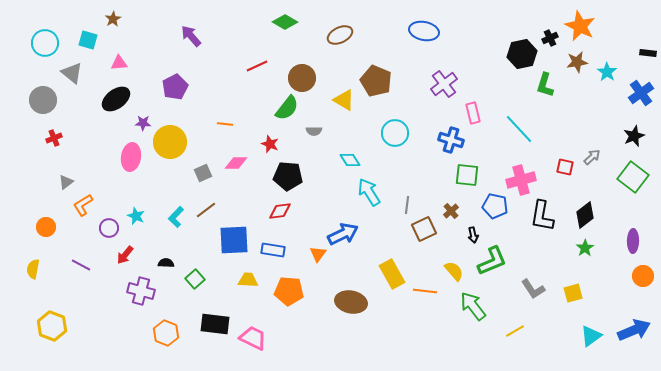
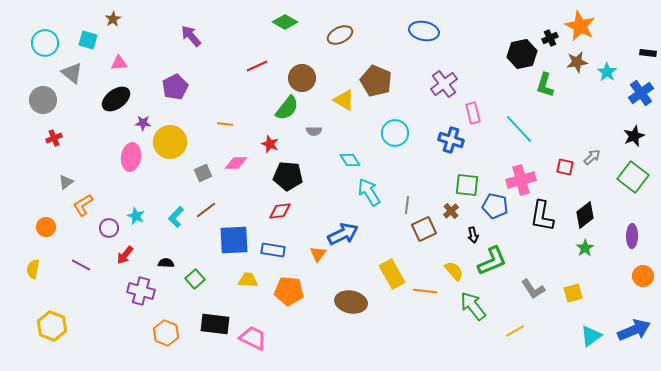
green square at (467, 175): moved 10 px down
purple ellipse at (633, 241): moved 1 px left, 5 px up
